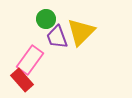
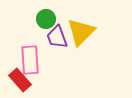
pink rectangle: rotated 40 degrees counterclockwise
red rectangle: moved 2 px left
